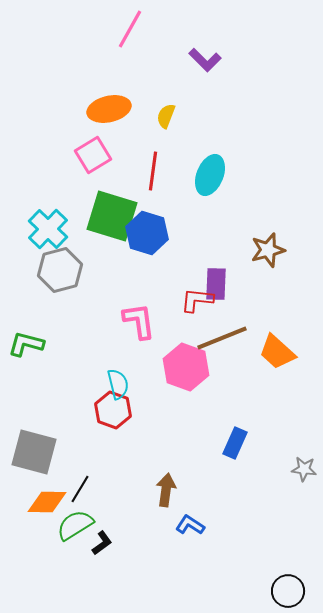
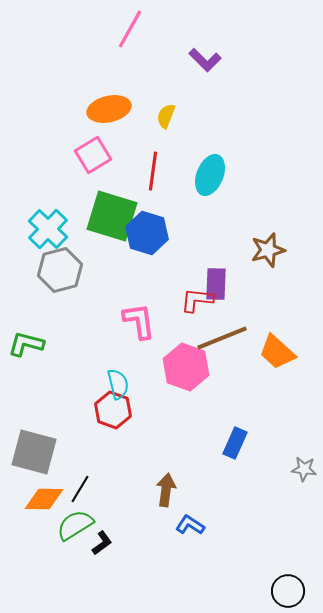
orange diamond: moved 3 px left, 3 px up
